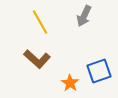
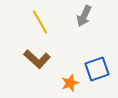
blue square: moved 2 px left, 2 px up
orange star: rotated 18 degrees clockwise
